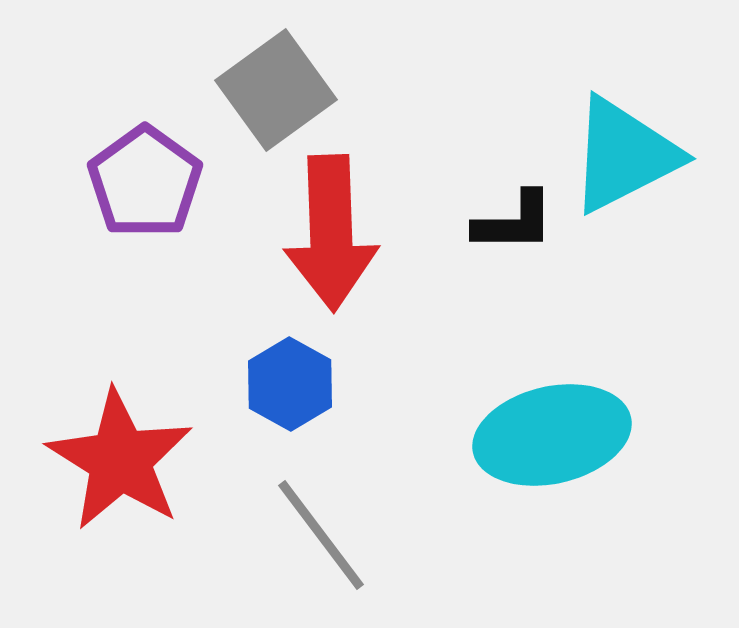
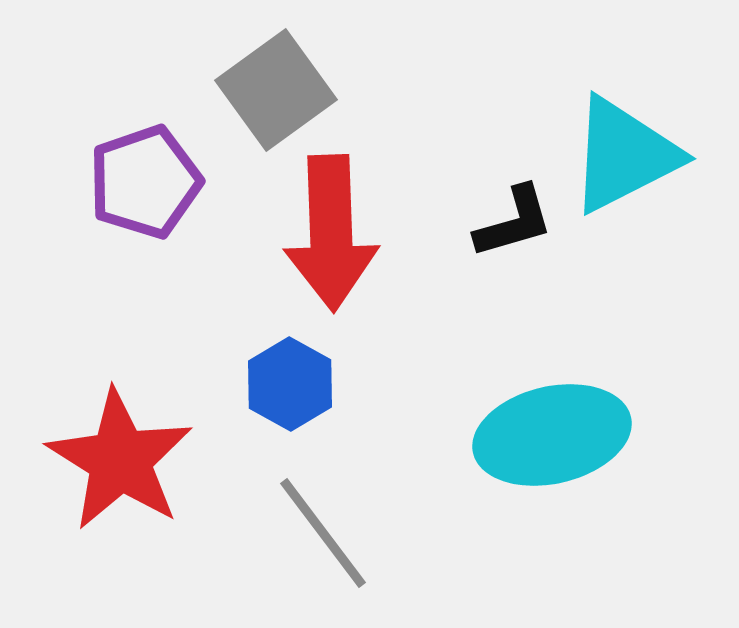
purple pentagon: rotated 17 degrees clockwise
black L-shape: rotated 16 degrees counterclockwise
gray line: moved 2 px right, 2 px up
